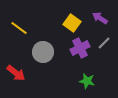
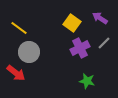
gray circle: moved 14 px left
